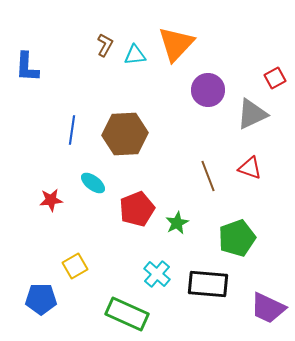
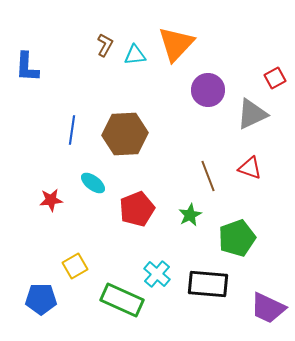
green star: moved 13 px right, 8 px up
green rectangle: moved 5 px left, 14 px up
